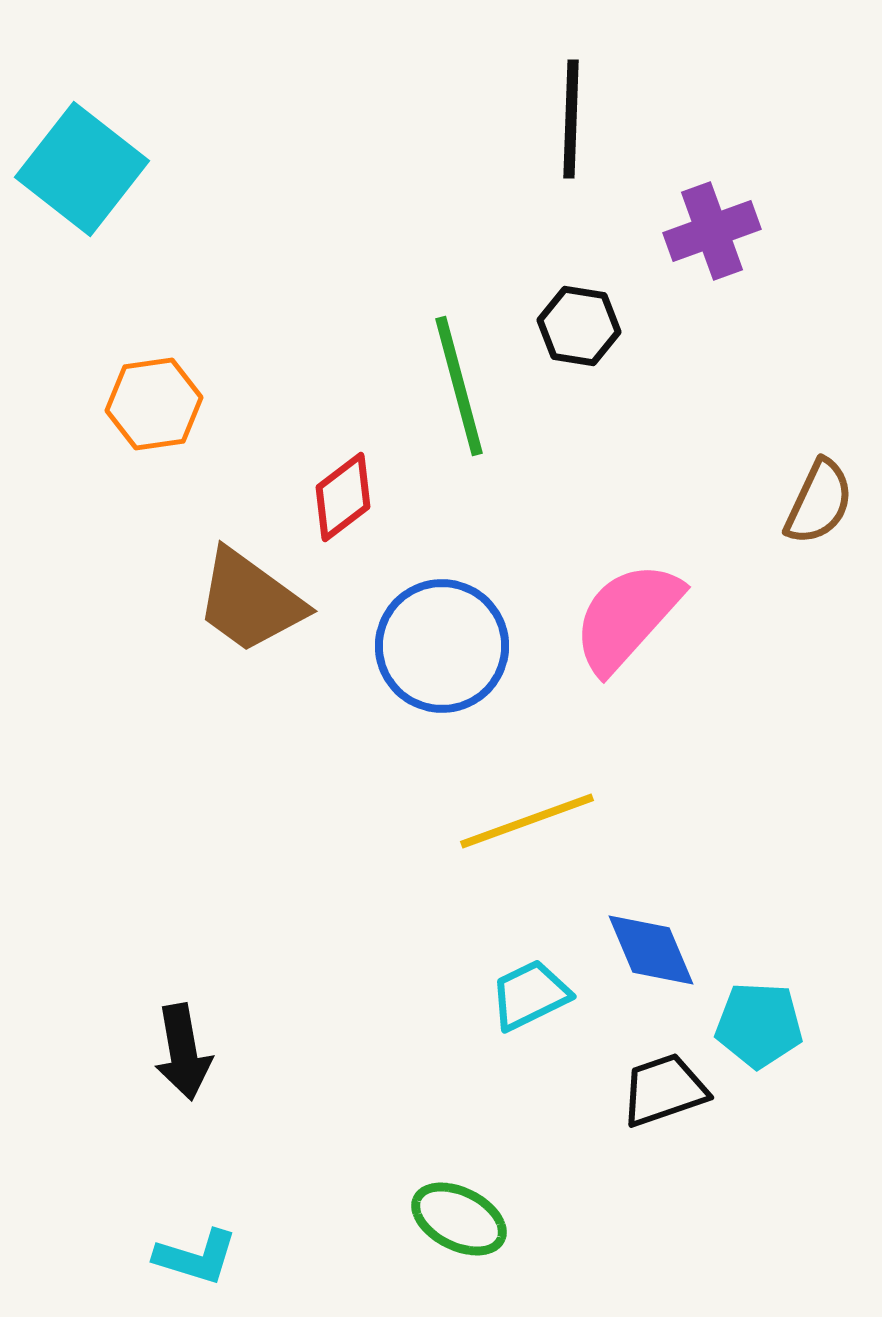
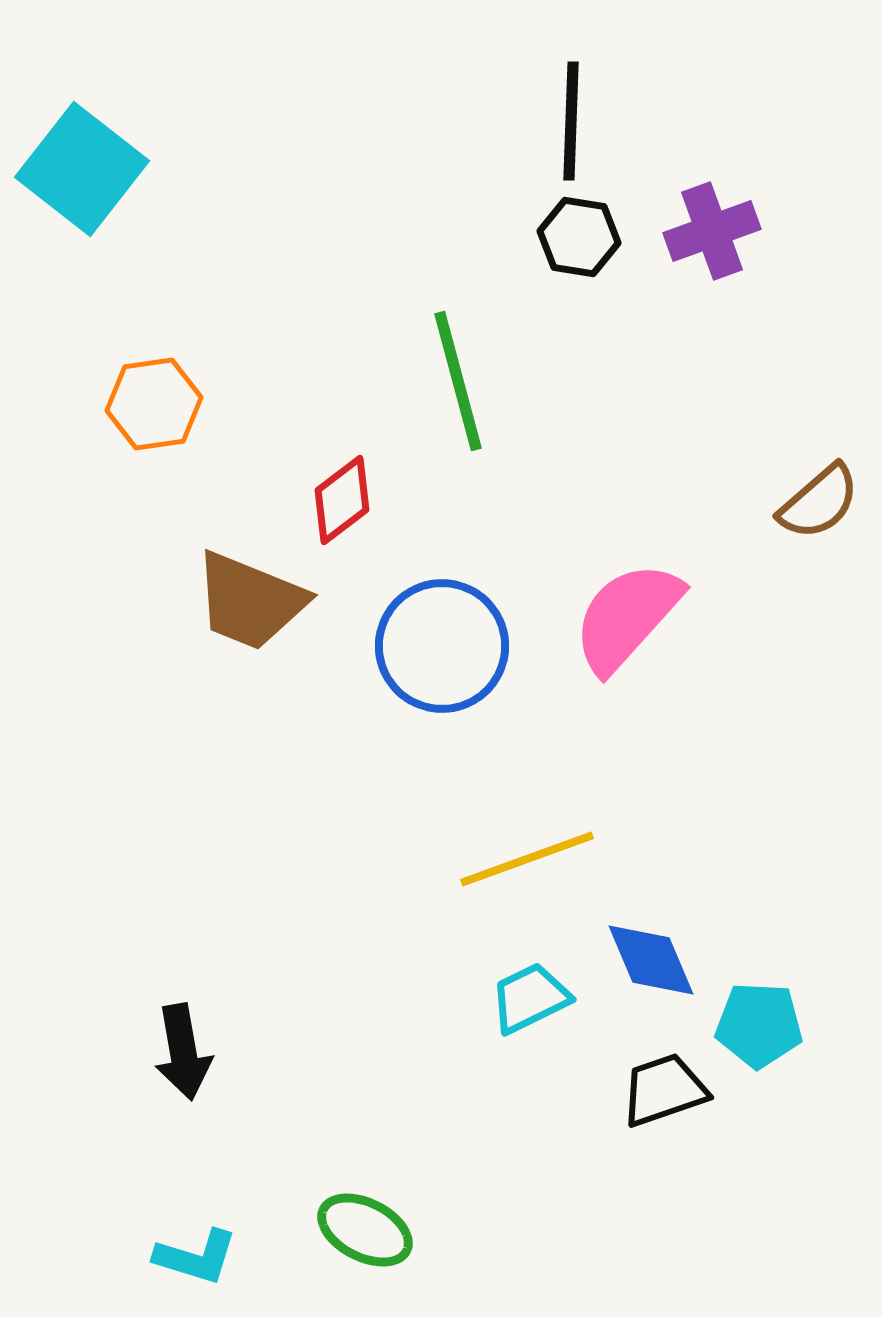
black line: moved 2 px down
black hexagon: moved 89 px up
green line: moved 1 px left, 5 px up
red diamond: moved 1 px left, 3 px down
brown semicircle: rotated 24 degrees clockwise
brown trapezoid: rotated 14 degrees counterclockwise
yellow line: moved 38 px down
blue diamond: moved 10 px down
cyan trapezoid: moved 3 px down
green ellipse: moved 94 px left, 11 px down
